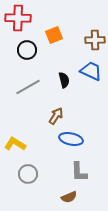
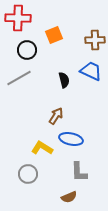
gray line: moved 9 px left, 9 px up
yellow L-shape: moved 27 px right, 4 px down
